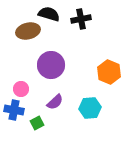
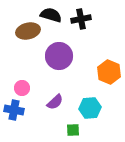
black semicircle: moved 2 px right, 1 px down
purple circle: moved 8 px right, 9 px up
pink circle: moved 1 px right, 1 px up
green square: moved 36 px right, 7 px down; rotated 24 degrees clockwise
